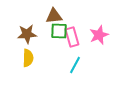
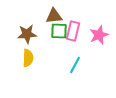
pink rectangle: moved 1 px right, 6 px up; rotated 30 degrees clockwise
